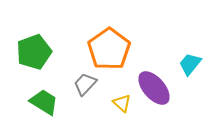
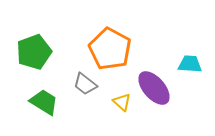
orange pentagon: moved 1 px right; rotated 9 degrees counterclockwise
cyan trapezoid: rotated 55 degrees clockwise
gray trapezoid: rotated 95 degrees counterclockwise
yellow triangle: moved 1 px up
